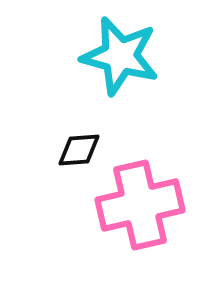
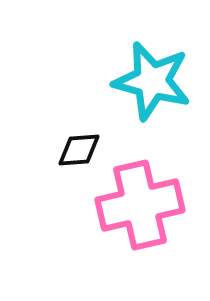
cyan star: moved 32 px right, 25 px down
